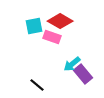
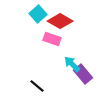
cyan square: moved 4 px right, 12 px up; rotated 30 degrees counterclockwise
pink rectangle: moved 2 px down
cyan arrow: rotated 84 degrees clockwise
black line: moved 1 px down
